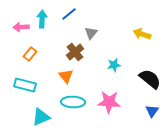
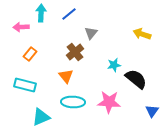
cyan arrow: moved 1 px left, 6 px up
black semicircle: moved 14 px left
